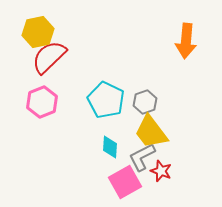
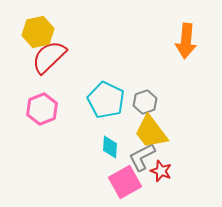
pink hexagon: moved 7 px down
